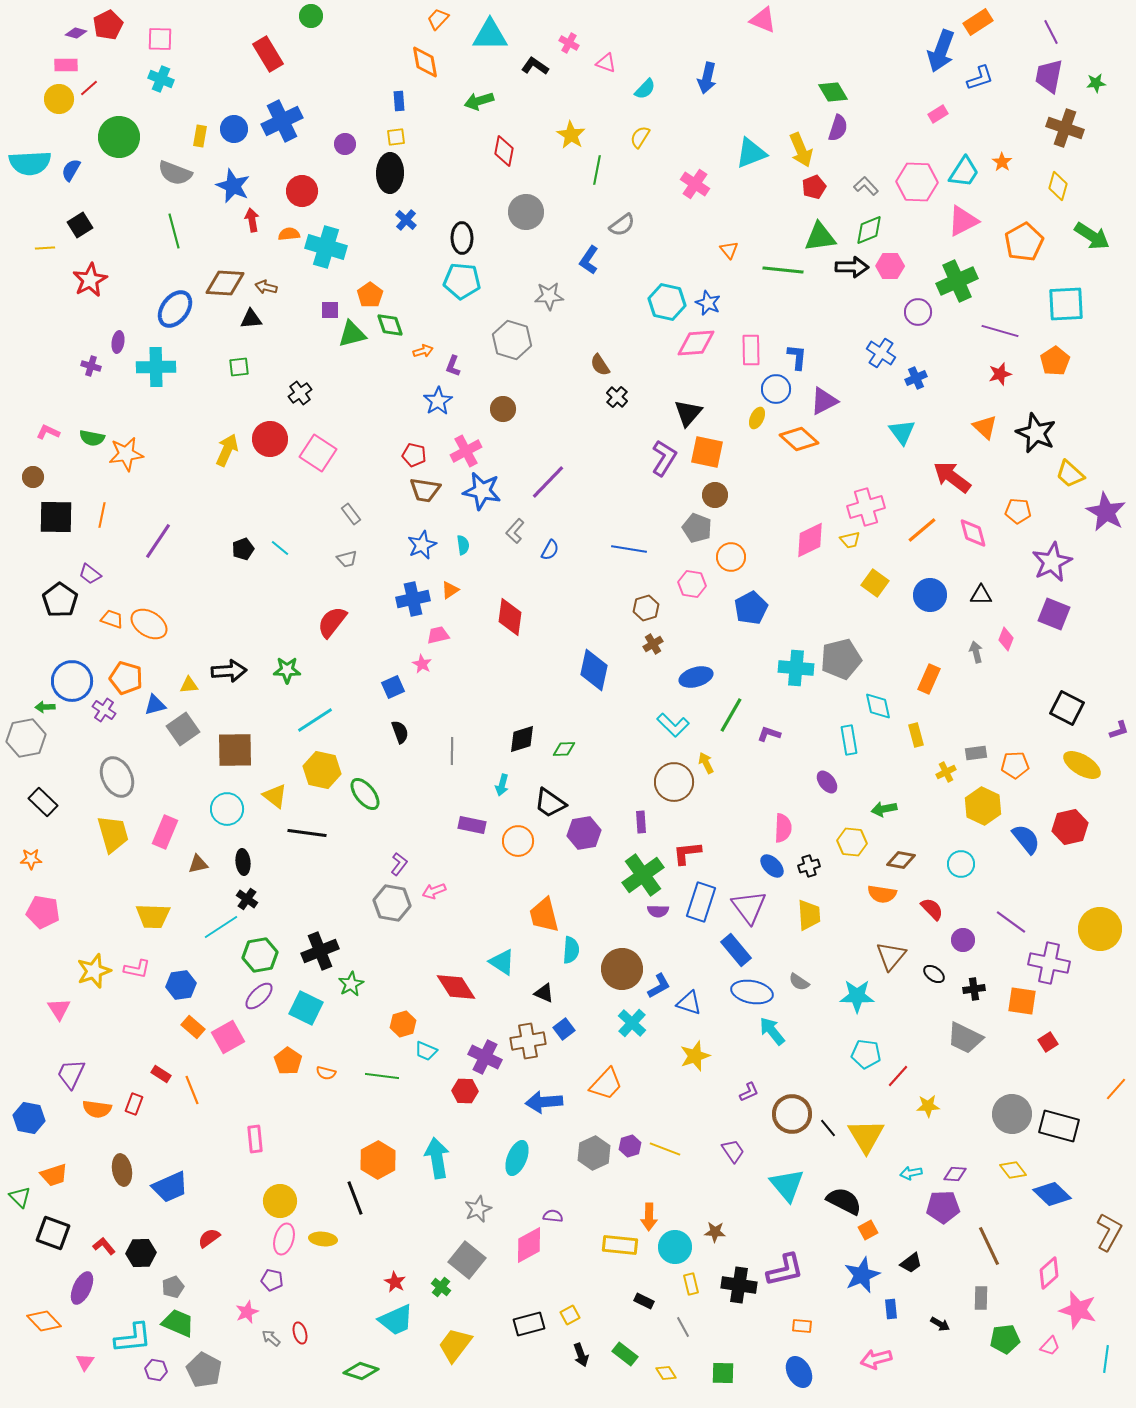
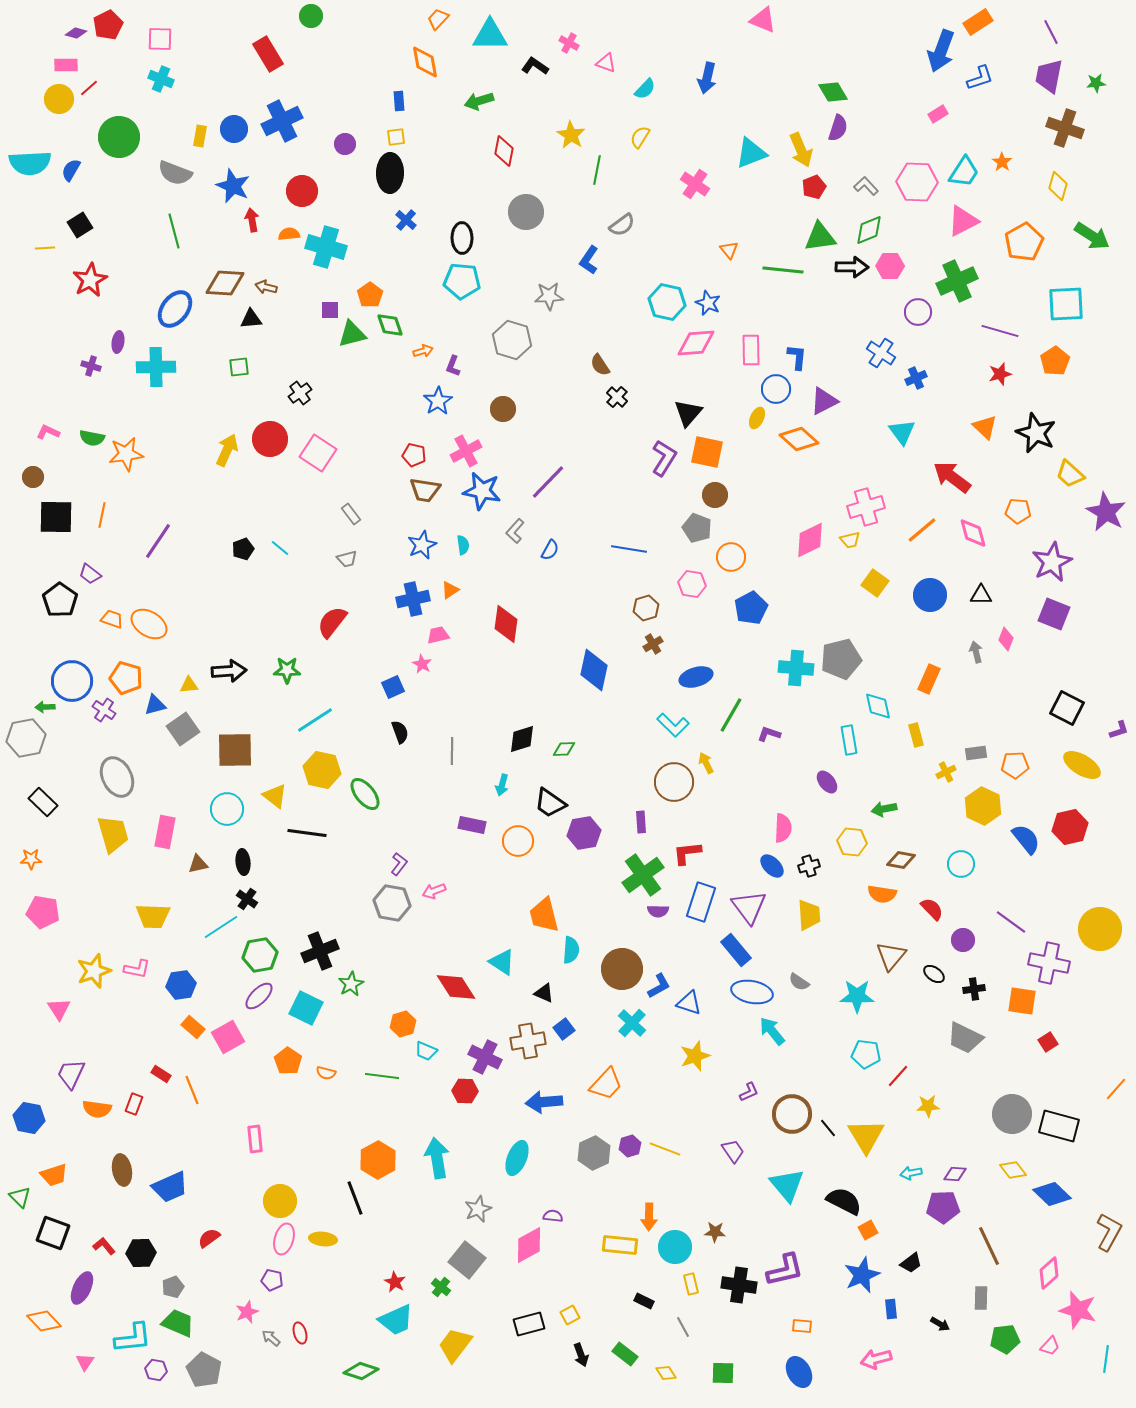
red diamond at (510, 617): moved 4 px left, 7 px down
pink rectangle at (165, 832): rotated 12 degrees counterclockwise
